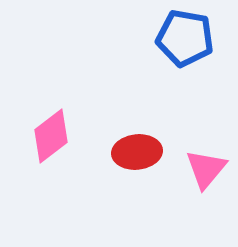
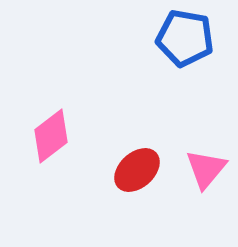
red ellipse: moved 18 px down; rotated 36 degrees counterclockwise
